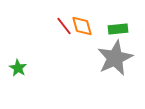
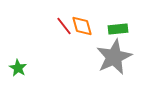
gray star: moved 1 px left, 1 px up
